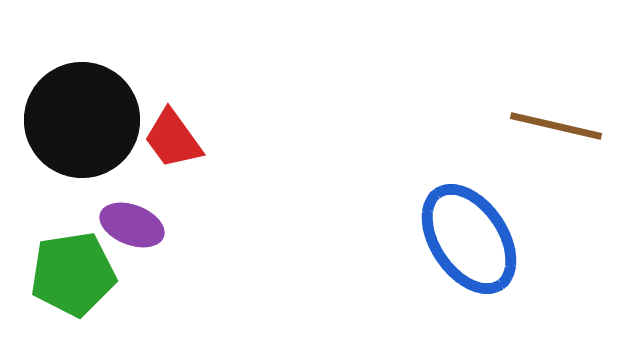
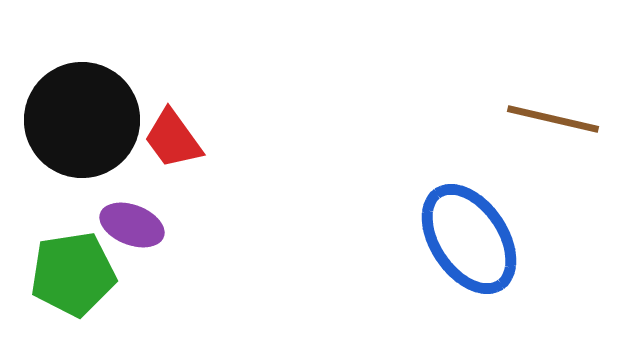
brown line: moved 3 px left, 7 px up
